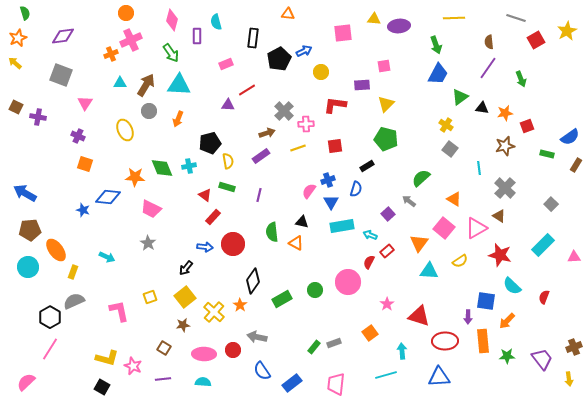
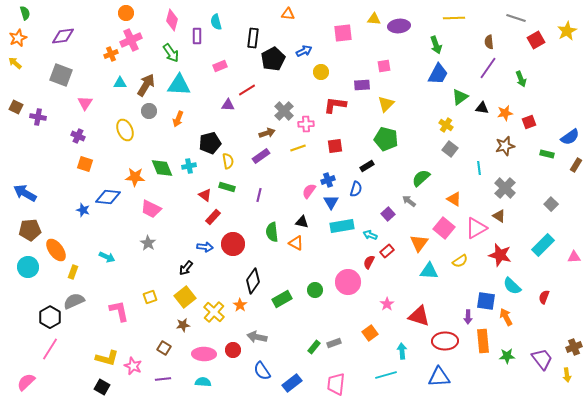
black pentagon at (279, 59): moved 6 px left
pink rectangle at (226, 64): moved 6 px left, 2 px down
red square at (527, 126): moved 2 px right, 4 px up
orange arrow at (507, 321): moved 1 px left, 4 px up; rotated 108 degrees clockwise
yellow arrow at (569, 379): moved 2 px left, 4 px up
